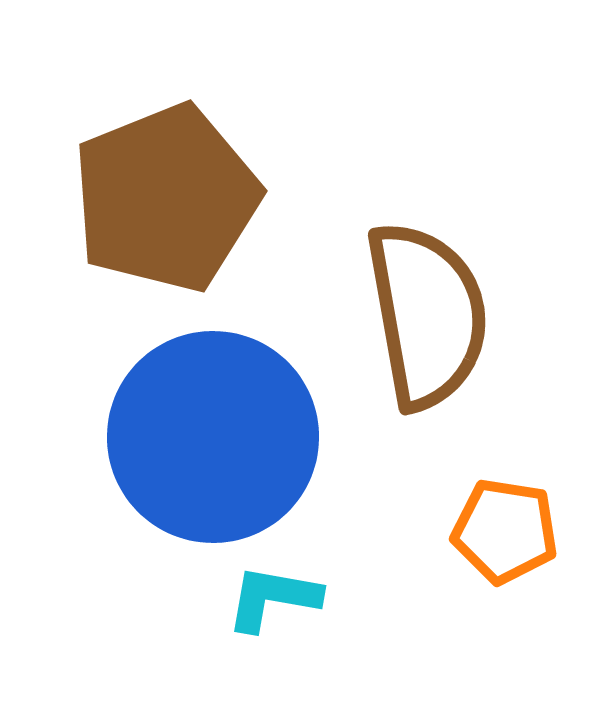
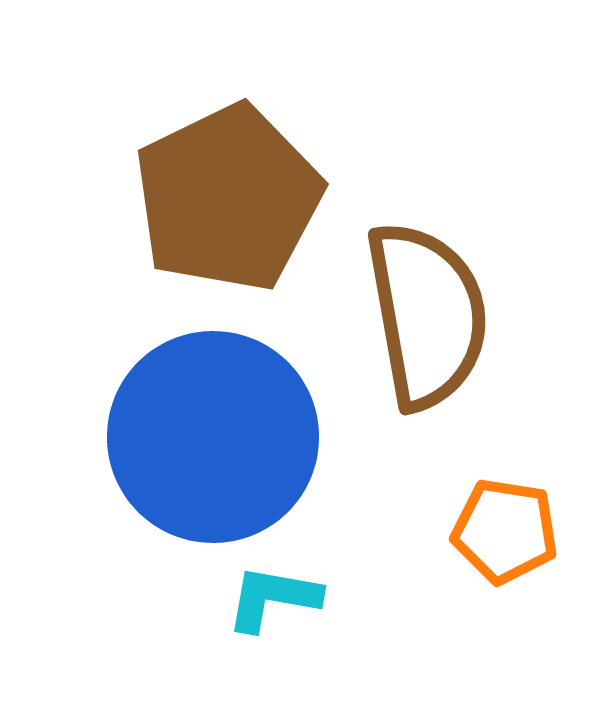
brown pentagon: moved 62 px right; rotated 4 degrees counterclockwise
